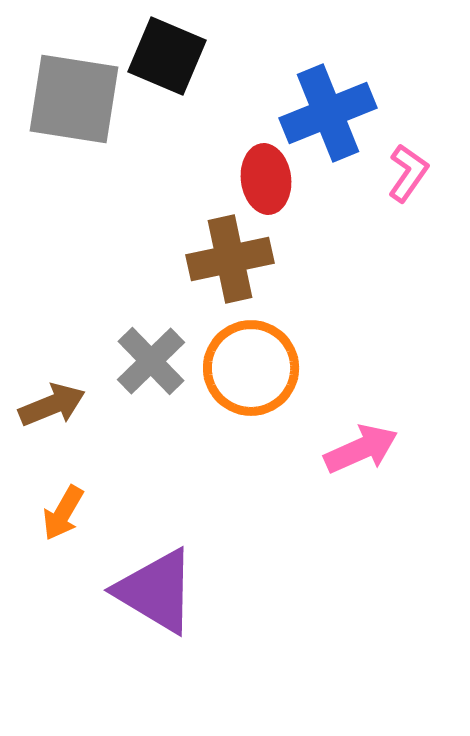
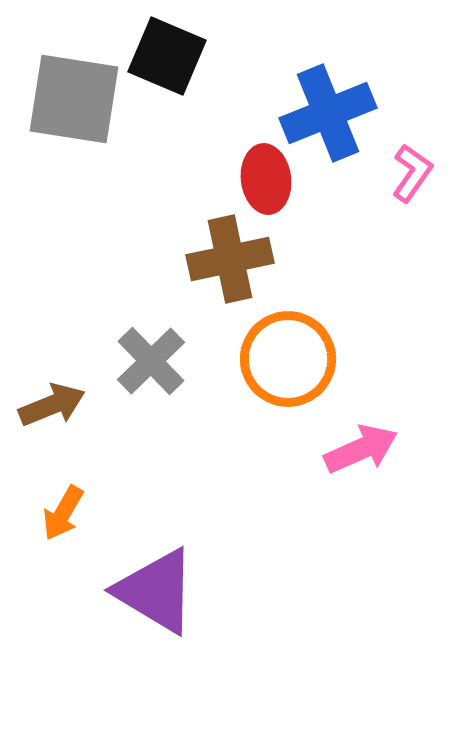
pink L-shape: moved 4 px right
orange circle: moved 37 px right, 9 px up
